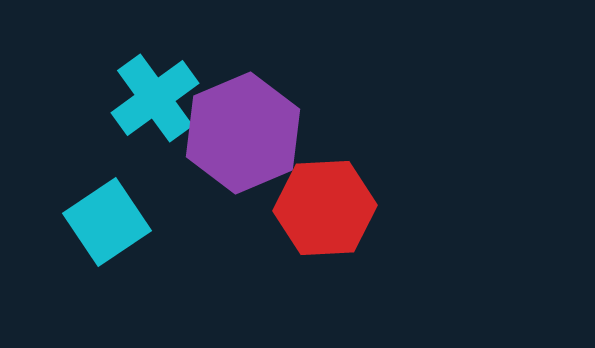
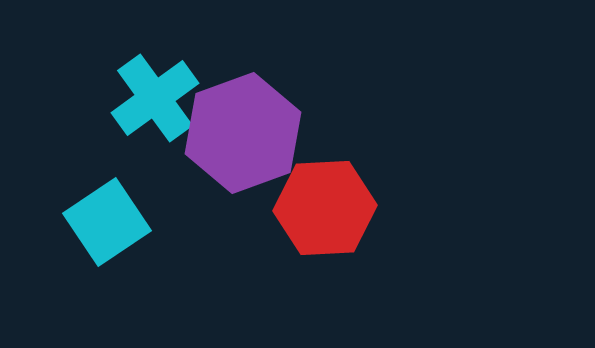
purple hexagon: rotated 3 degrees clockwise
